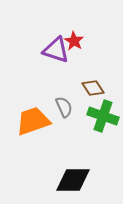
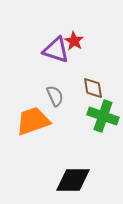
brown diamond: rotated 25 degrees clockwise
gray semicircle: moved 9 px left, 11 px up
